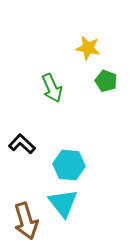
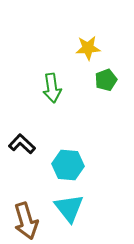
yellow star: rotated 15 degrees counterclockwise
green pentagon: moved 1 px up; rotated 30 degrees clockwise
green arrow: rotated 16 degrees clockwise
cyan hexagon: moved 1 px left
cyan triangle: moved 6 px right, 5 px down
